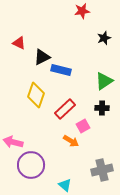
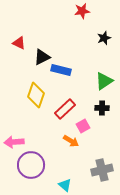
pink arrow: moved 1 px right; rotated 18 degrees counterclockwise
